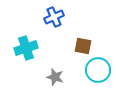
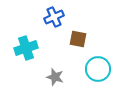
brown square: moved 5 px left, 7 px up
cyan circle: moved 1 px up
